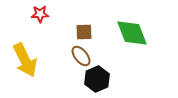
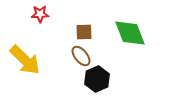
green diamond: moved 2 px left
yellow arrow: rotated 20 degrees counterclockwise
